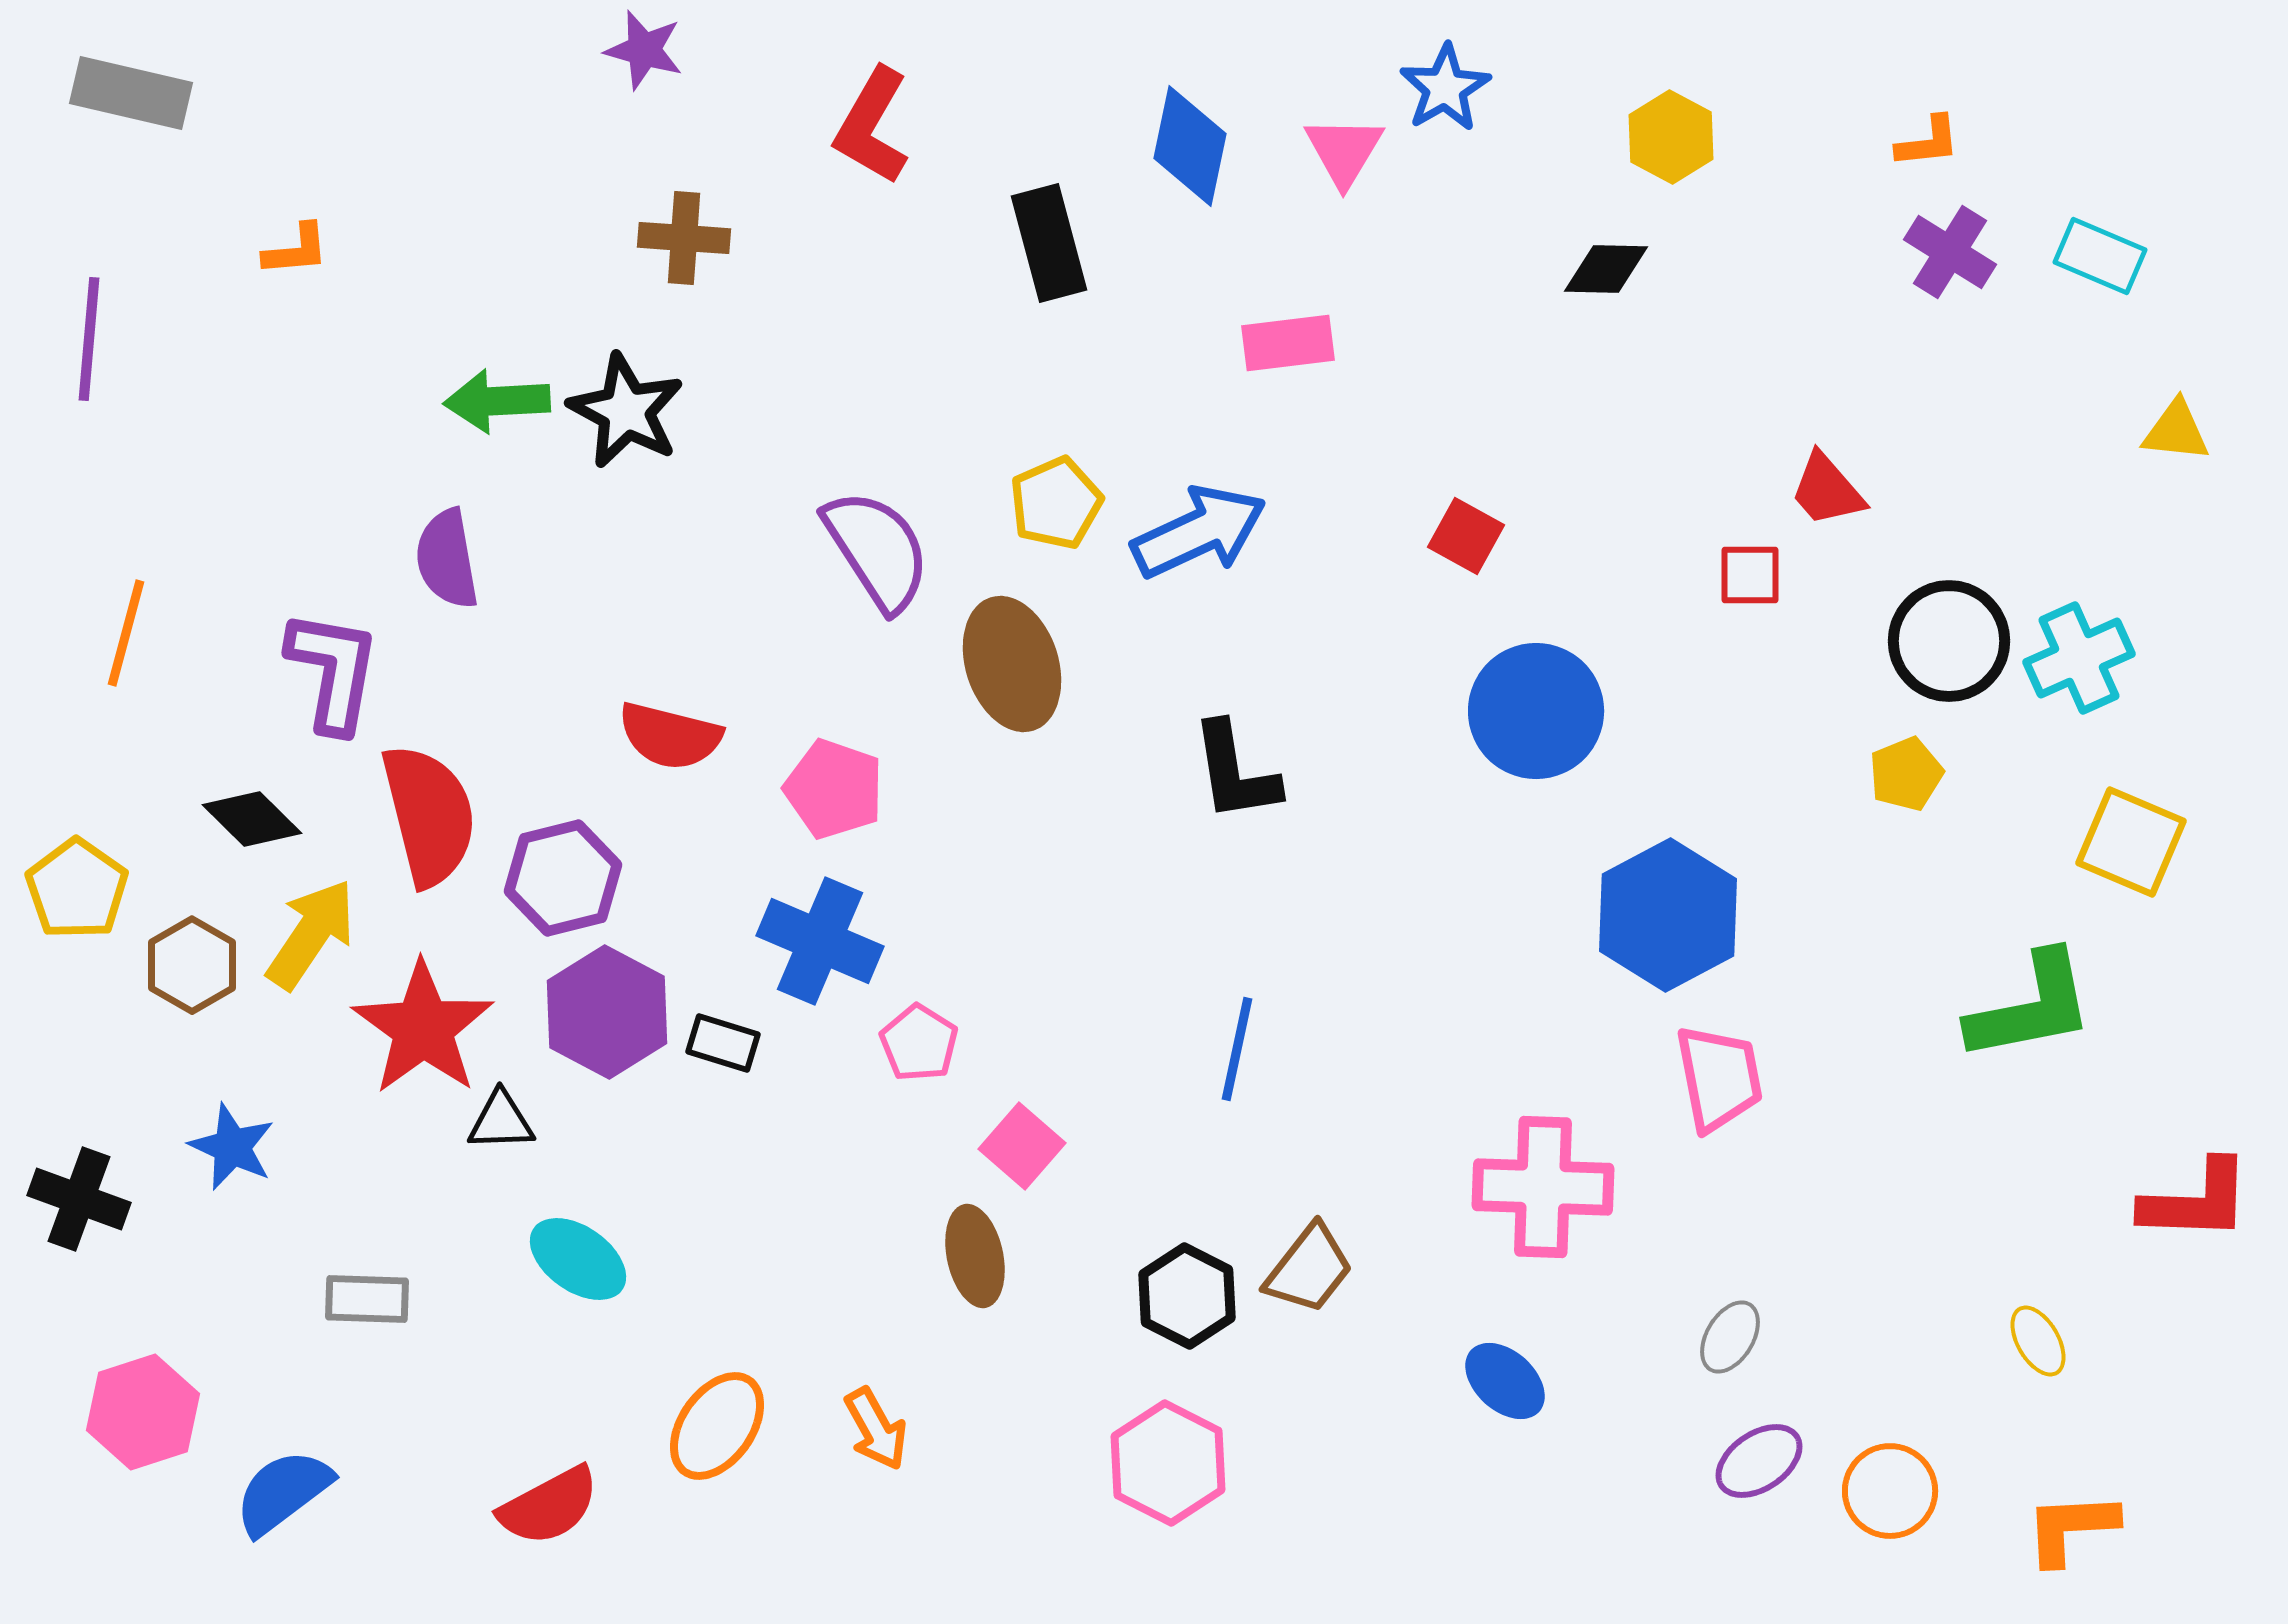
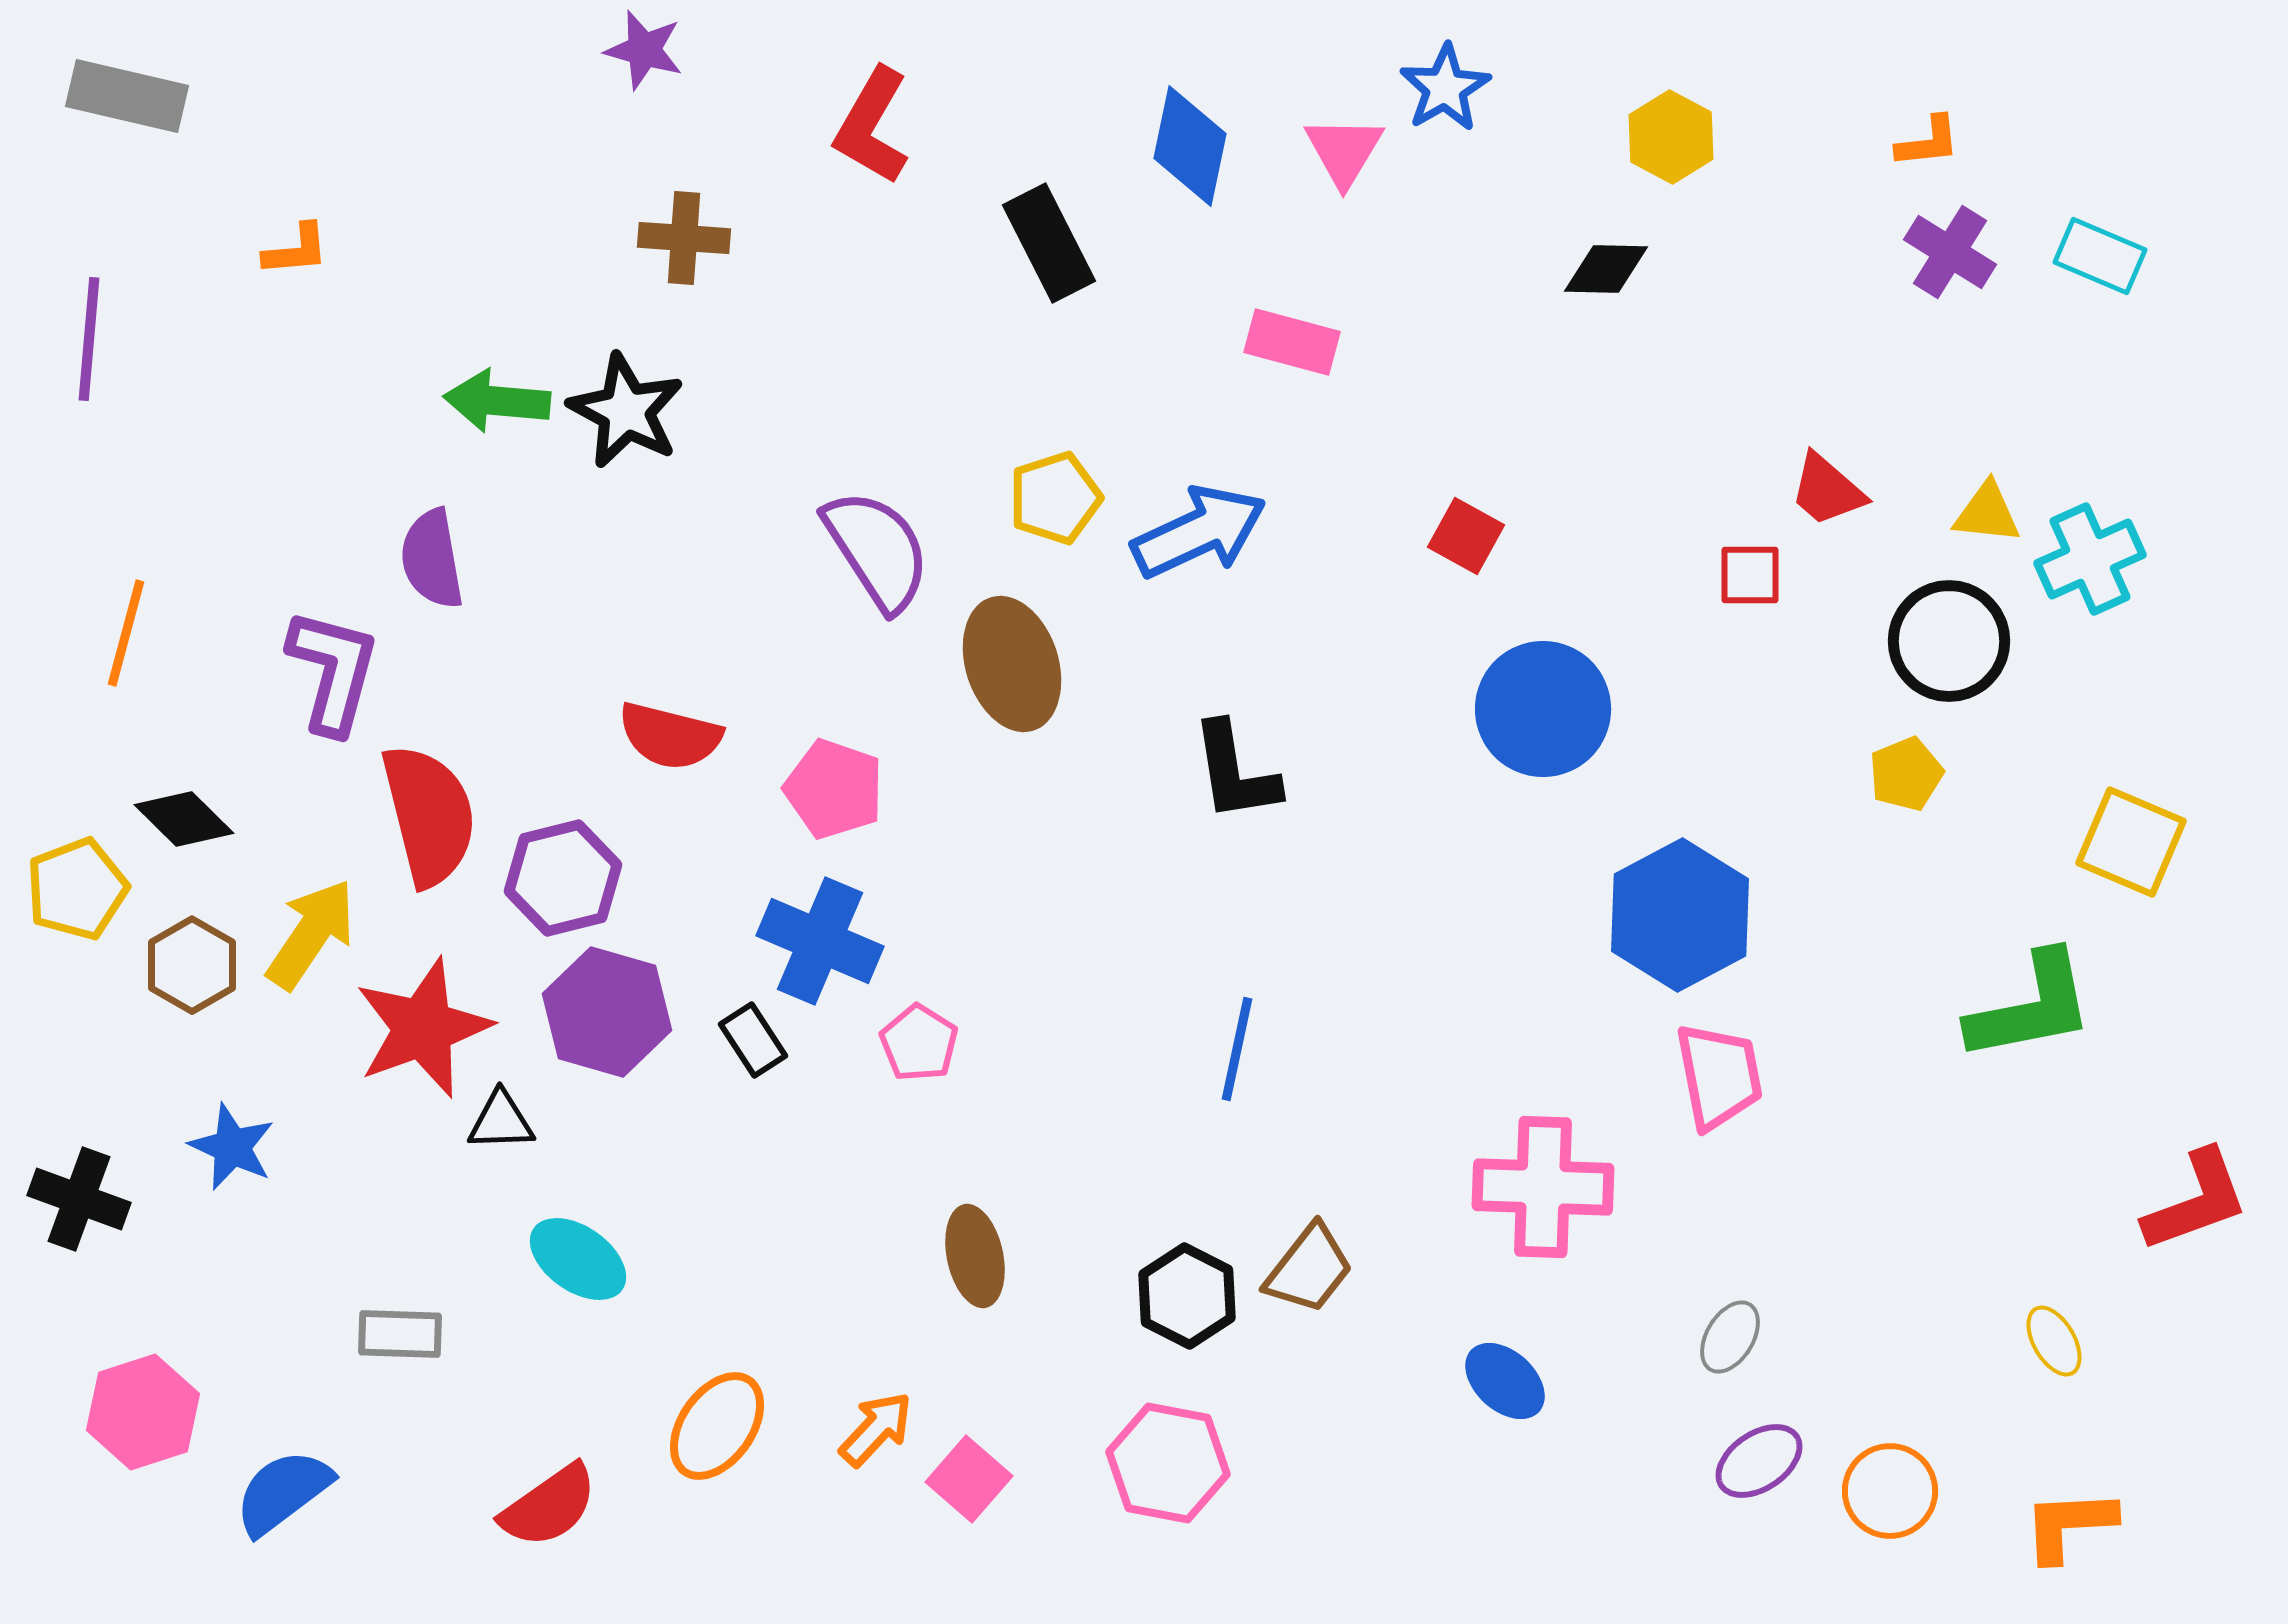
gray rectangle at (131, 93): moved 4 px left, 3 px down
black rectangle at (1049, 243): rotated 12 degrees counterclockwise
pink rectangle at (1288, 343): moved 4 px right, 1 px up; rotated 22 degrees clockwise
green arrow at (497, 401): rotated 8 degrees clockwise
yellow triangle at (2176, 431): moved 189 px left, 82 px down
red trapezoid at (1827, 490): rotated 8 degrees counterclockwise
yellow pentagon at (1056, 503): moved 1 px left, 5 px up; rotated 6 degrees clockwise
purple semicircle at (447, 559): moved 15 px left
cyan cross at (2079, 658): moved 11 px right, 99 px up
purple L-shape at (333, 671): rotated 5 degrees clockwise
blue circle at (1536, 711): moved 7 px right, 2 px up
black diamond at (252, 819): moved 68 px left
yellow pentagon at (77, 889): rotated 16 degrees clockwise
blue hexagon at (1668, 915): moved 12 px right
purple hexagon at (607, 1012): rotated 12 degrees counterclockwise
red star at (423, 1028): rotated 16 degrees clockwise
black rectangle at (723, 1043): moved 30 px right, 3 px up; rotated 40 degrees clockwise
pink trapezoid at (1719, 1078): moved 2 px up
pink square at (1022, 1146): moved 53 px left, 333 px down
red L-shape at (2196, 1201): rotated 22 degrees counterclockwise
gray rectangle at (367, 1299): moved 33 px right, 35 px down
yellow ellipse at (2038, 1341): moved 16 px right
orange arrow at (876, 1429): rotated 108 degrees counterclockwise
pink hexagon at (1168, 1463): rotated 16 degrees counterclockwise
red semicircle at (549, 1506): rotated 7 degrees counterclockwise
orange L-shape at (2071, 1528): moved 2 px left, 3 px up
